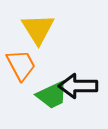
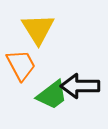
black arrow: moved 2 px right
green trapezoid: rotated 12 degrees counterclockwise
